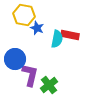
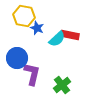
yellow hexagon: moved 1 px down
cyan semicircle: rotated 36 degrees clockwise
blue circle: moved 2 px right, 1 px up
purple L-shape: moved 2 px right, 1 px up
green cross: moved 13 px right
